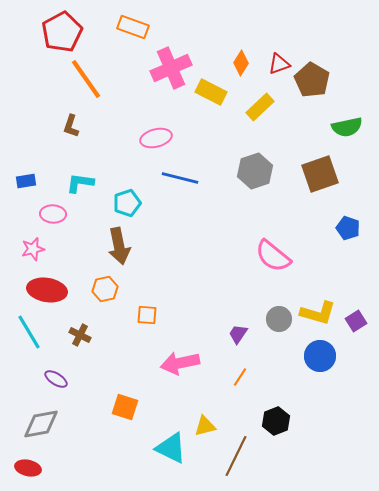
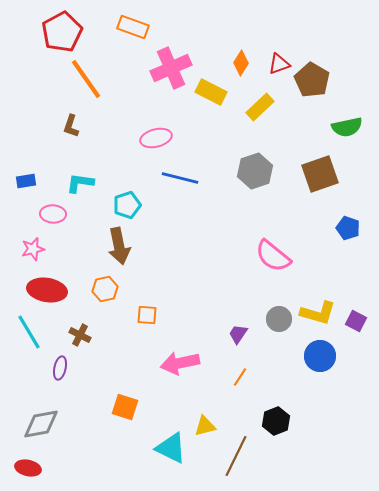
cyan pentagon at (127, 203): moved 2 px down
purple square at (356, 321): rotated 30 degrees counterclockwise
purple ellipse at (56, 379): moved 4 px right, 11 px up; rotated 70 degrees clockwise
